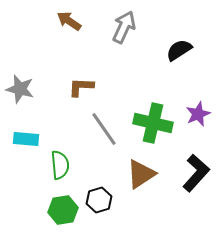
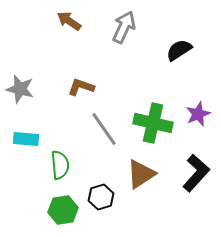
brown L-shape: rotated 16 degrees clockwise
black hexagon: moved 2 px right, 3 px up
